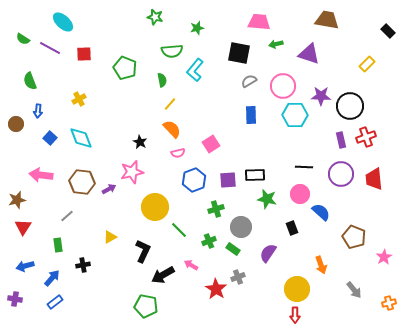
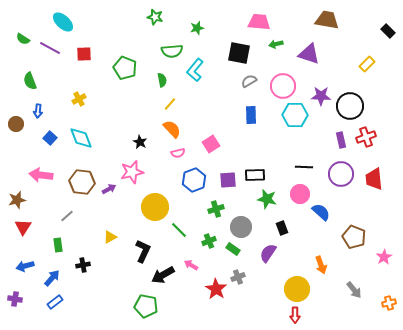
black rectangle at (292, 228): moved 10 px left
